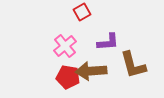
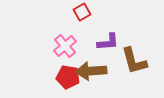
brown L-shape: moved 1 px right, 4 px up
